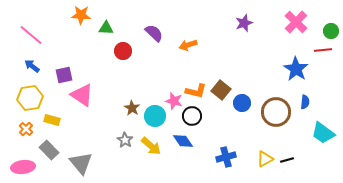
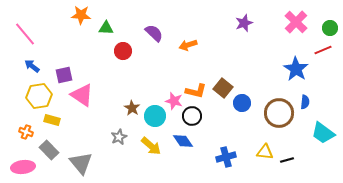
green circle: moved 1 px left, 3 px up
pink line: moved 6 px left, 1 px up; rotated 10 degrees clockwise
red line: rotated 18 degrees counterclockwise
brown square: moved 2 px right, 2 px up
yellow hexagon: moved 9 px right, 2 px up
brown circle: moved 3 px right, 1 px down
orange cross: moved 3 px down; rotated 24 degrees counterclockwise
gray star: moved 6 px left, 3 px up; rotated 14 degrees clockwise
yellow triangle: moved 7 px up; rotated 36 degrees clockwise
